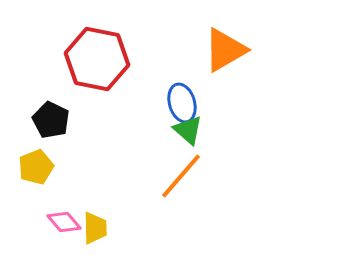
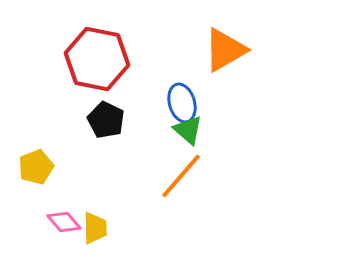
black pentagon: moved 55 px right
